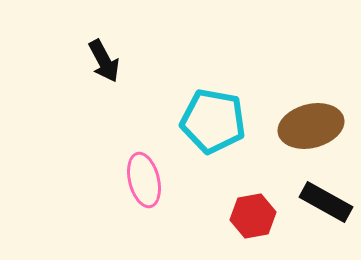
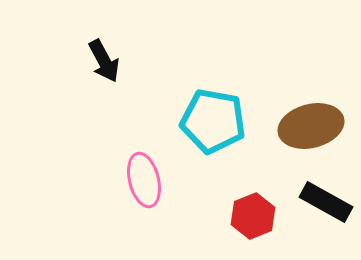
red hexagon: rotated 12 degrees counterclockwise
